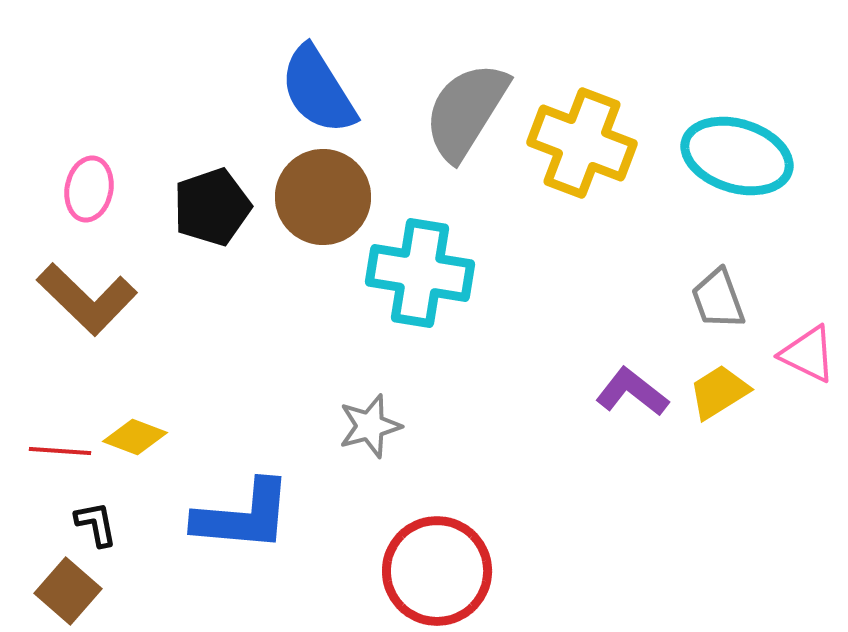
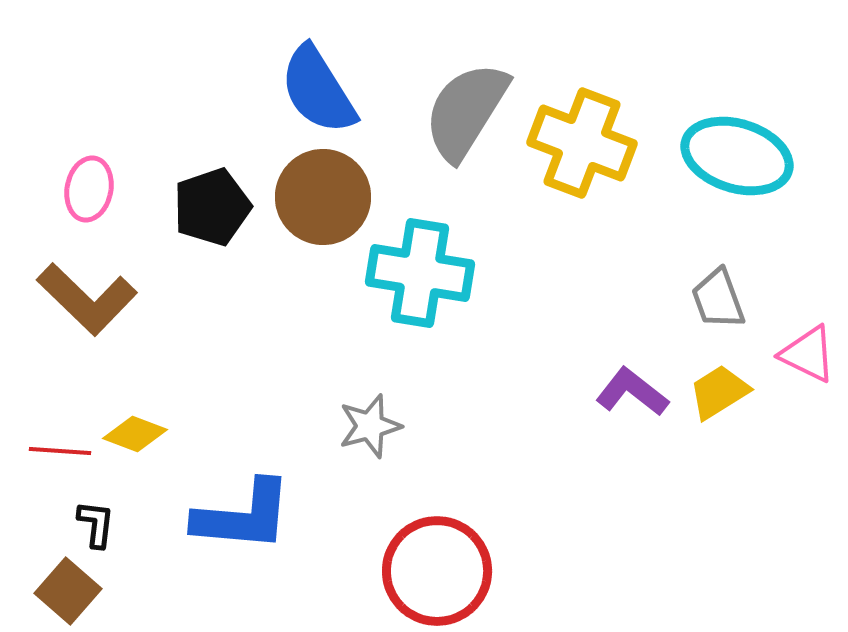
yellow diamond: moved 3 px up
black L-shape: rotated 18 degrees clockwise
